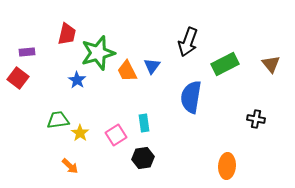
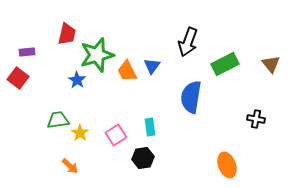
green star: moved 1 px left, 2 px down
cyan rectangle: moved 6 px right, 4 px down
orange ellipse: moved 1 px up; rotated 25 degrees counterclockwise
